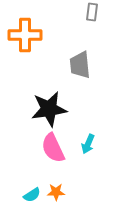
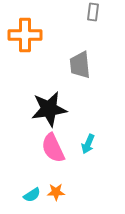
gray rectangle: moved 1 px right
